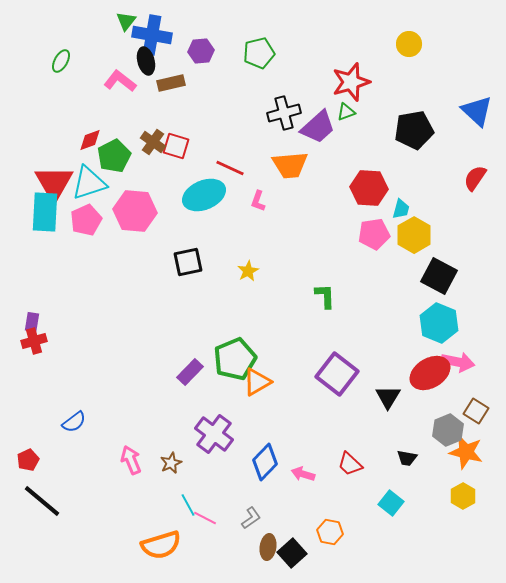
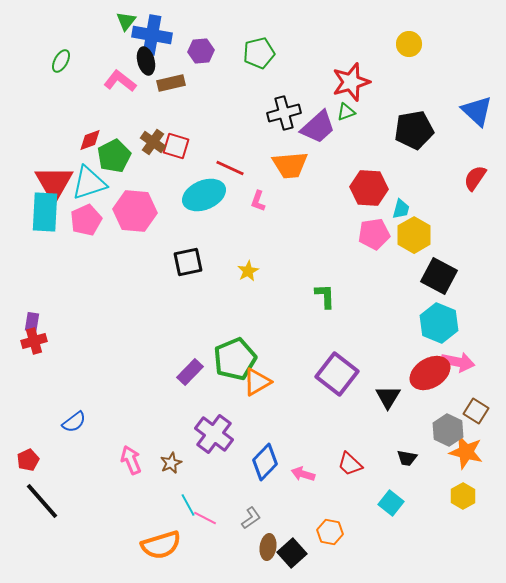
gray hexagon at (448, 430): rotated 12 degrees counterclockwise
black line at (42, 501): rotated 9 degrees clockwise
